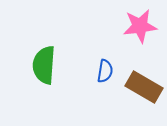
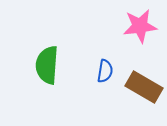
green semicircle: moved 3 px right
